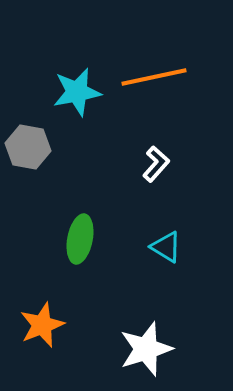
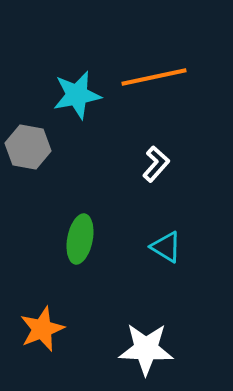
cyan star: moved 3 px down
orange star: moved 4 px down
white star: rotated 20 degrees clockwise
